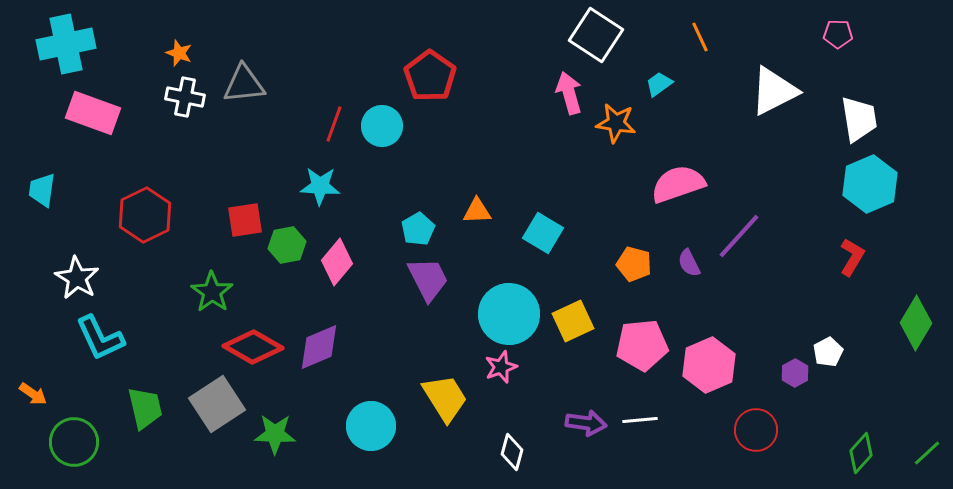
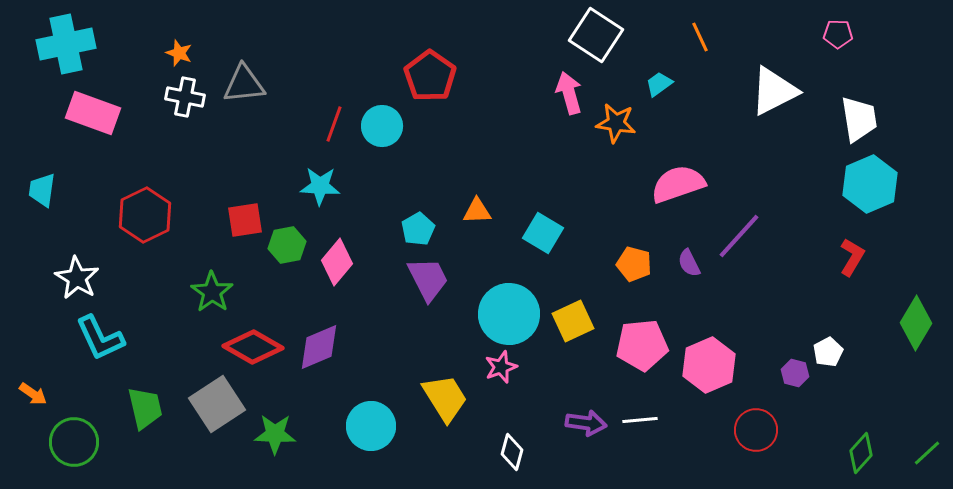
purple hexagon at (795, 373): rotated 16 degrees counterclockwise
